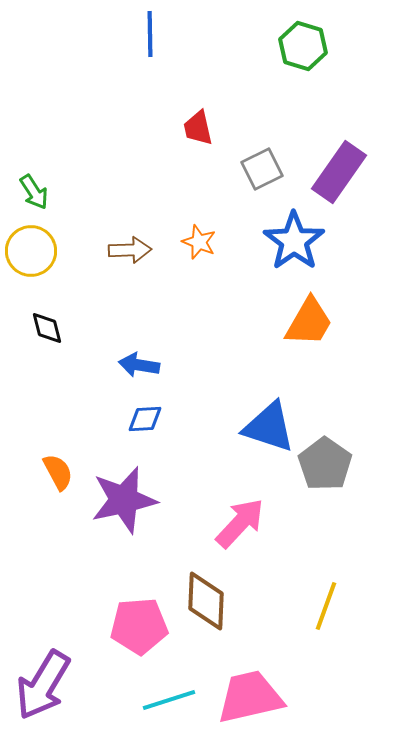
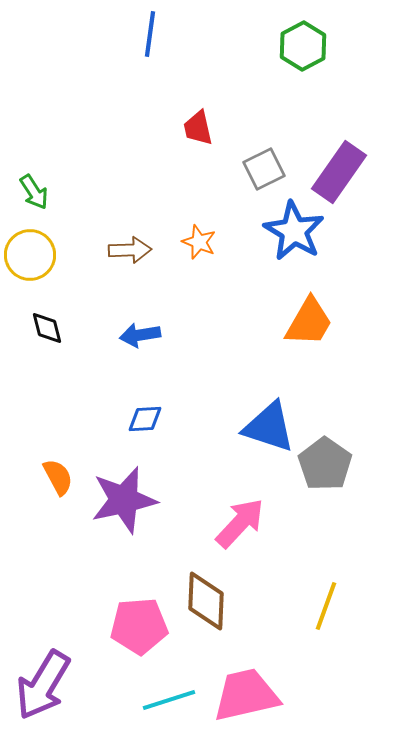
blue line: rotated 9 degrees clockwise
green hexagon: rotated 15 degrees clockwise
gray square: moved 2 px right
blue star: moved 10 px up; rotated 6 degrees counterclockwise
yellow circle: moved 1 px left, 4 px down
blue arrow: moved 1 px right, 30 px up; rotated 18 degrees counterclockwise
orange semicircle: moved 5 px down
pink trapezoid: moved 4 px left, 2 px up
